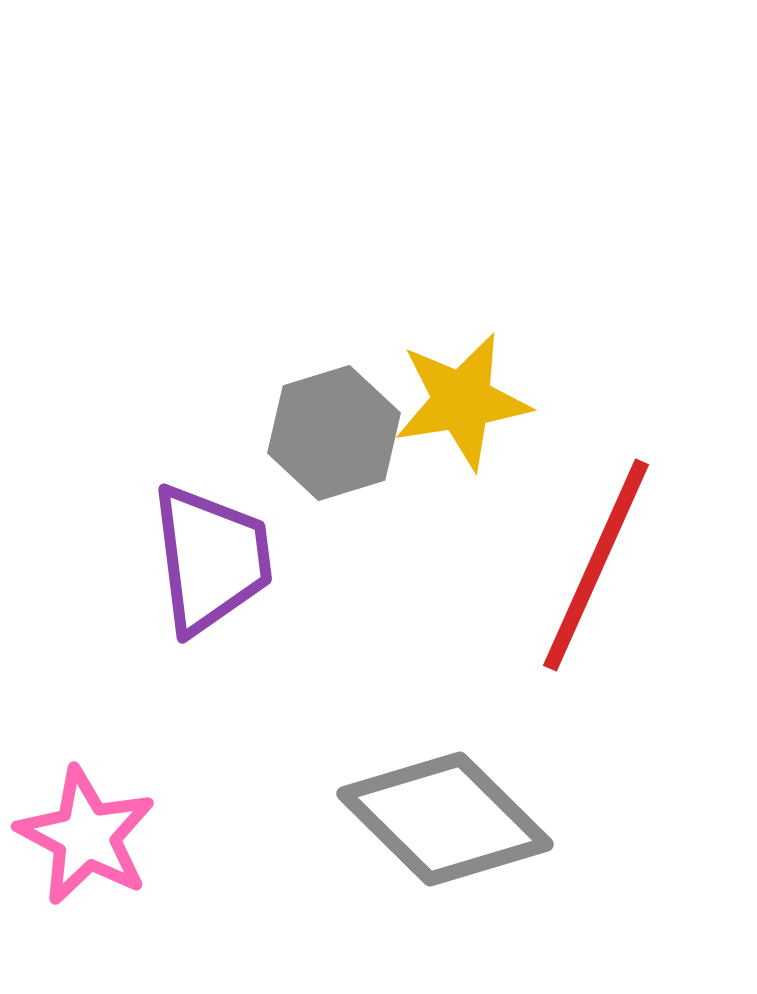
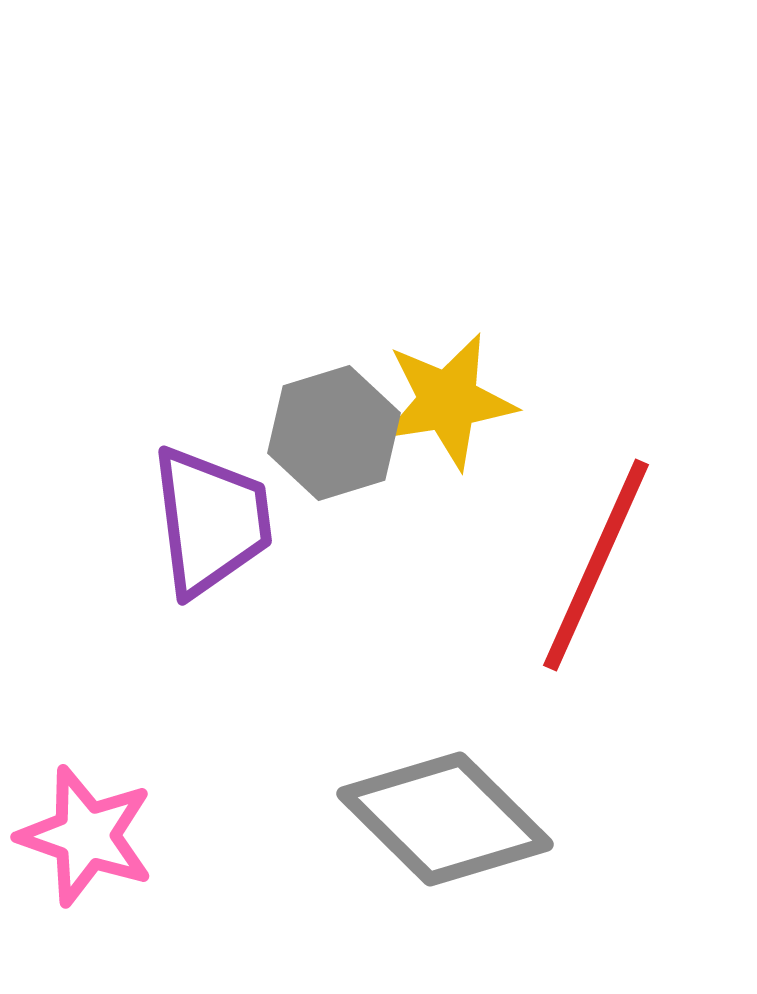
yellow star: moved 14 px left
purple trapezoid: moved 38 px up
pink star: rotated 9 degrees counterclockwise
